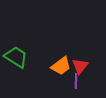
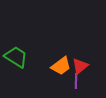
red triangle: rotated 12 degrees clockwise
